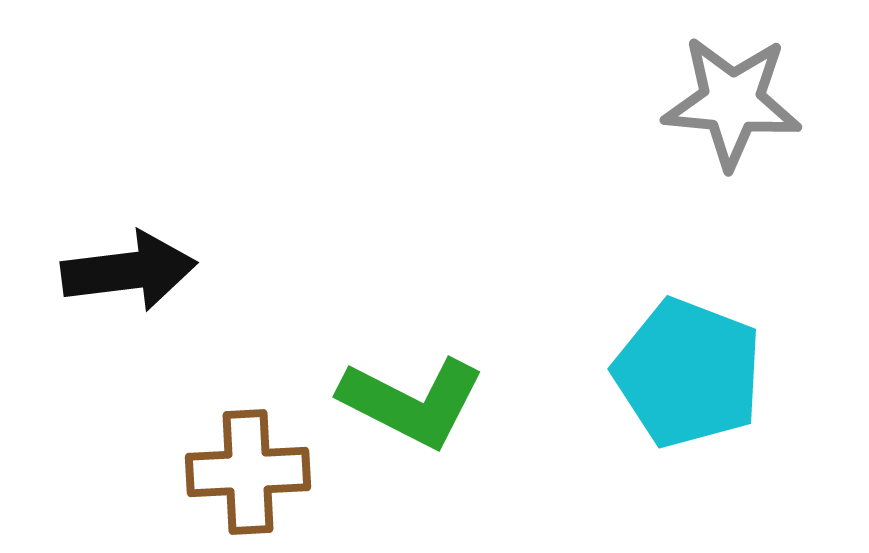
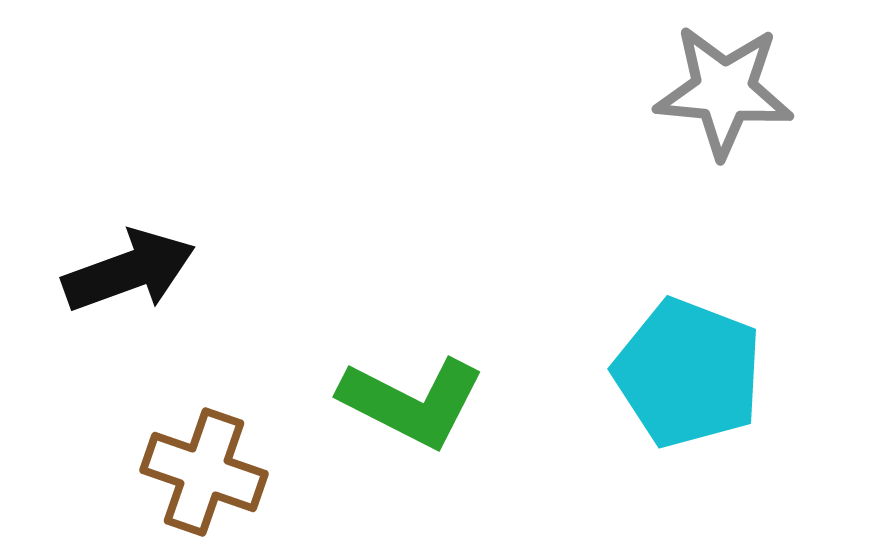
gray star: moved 8 px left, 11 px up
black arrow: rotated 13 degrees counterclockwise
brown cross: moved 44 px left; rotated 22 degrees clockwise
